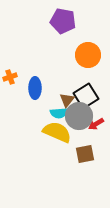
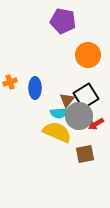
orange cross: moved 5 px down
